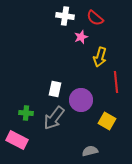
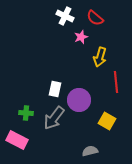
white cross: rotated 18 degrees clockwise
purple circle: moved 2 px left
